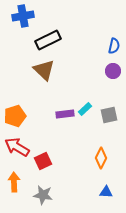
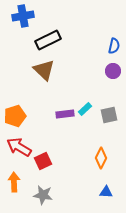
red arrow: moved 2 px right
